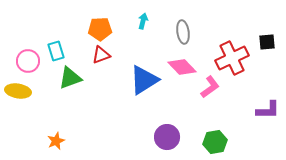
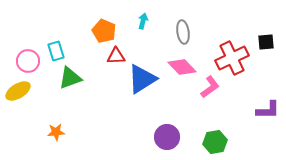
orange pentagon: moved 4 px right, 2 px down; rotated 25 degrees clockwise
black square: moved 1 px left
red triangle: moved 15 px right, 1 px down; rotated 18 degrees clockwise
blue triangle: moved 2 px left, 1 px up
yellow ellipse: rotated 40 degrees counterclockwise
orange star: moved 9 px up; rotated 18 degrees clockwise
